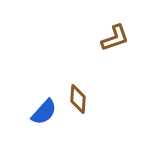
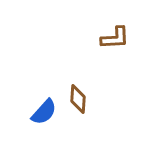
brown L-shape: rotated 16 degrees clockwise
